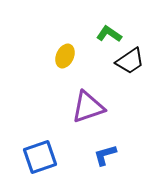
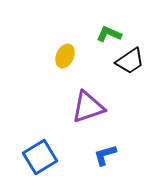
green L-shape: rotated 10 degrees counterclockwise
blue square: rotated 12 degrees counterclockwise
